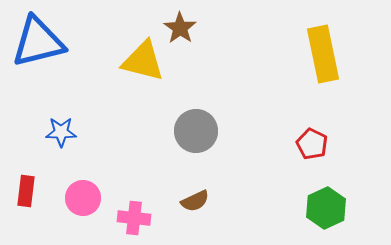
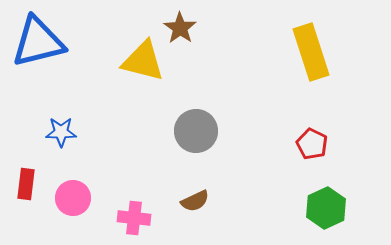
yellow rectangle: moved 12 px left, 2 px up; rotated 6 degrees counterclockwise
red rectangle: moved 7 px up
pink circle: moved 10 px left
